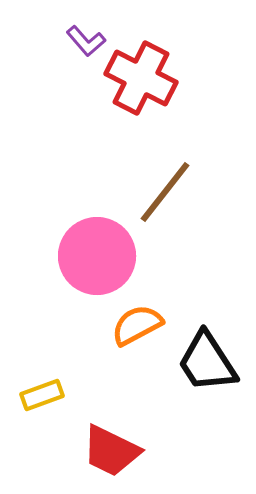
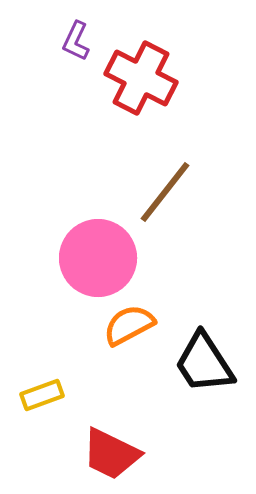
purple L-shape: moved 10 px left; rotated 66 degrees clockwise
pink circle: moved 1 px right, 2 px down
orange semicircle: moved 8 px left
black trapezoid: moved 3 px left, 1 px down
red trapezoid: moved 3 px down
